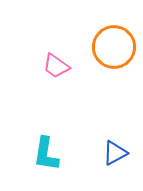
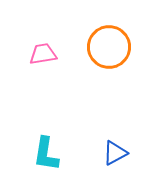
orange circle: moved 5 px left
pink trapezoid: moved 13 px left, 12 px up; rotated 136 degrees clockwise
